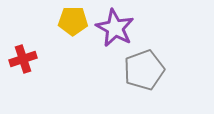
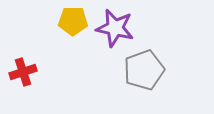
purple star: rotated 15 degrees counterclockwise
red cross: moved 13 px down
